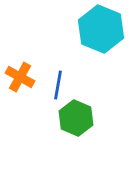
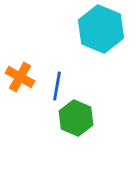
blue line: moved 1 px left, 1 px down
